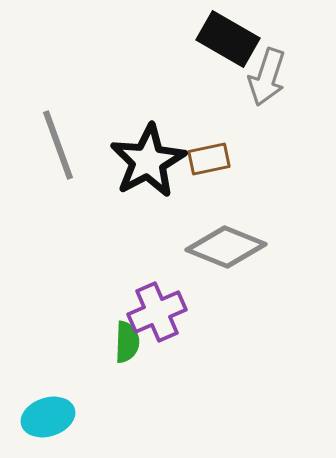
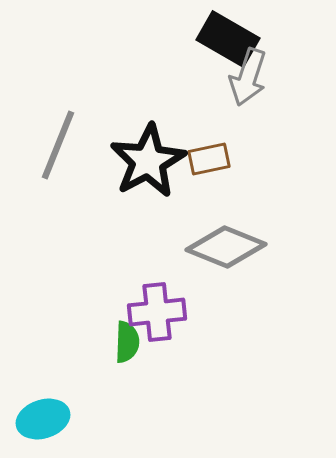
gray arrow: moved 19 px left
gray line: rotated 42 degrees clockwise
purple cross: rotated 18 degrees clockwise
cyan ellipse: moved 5 px left, 2 px down
